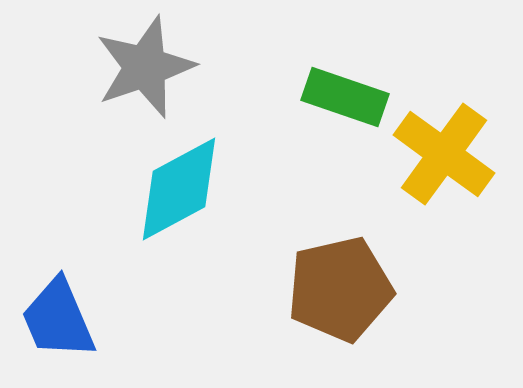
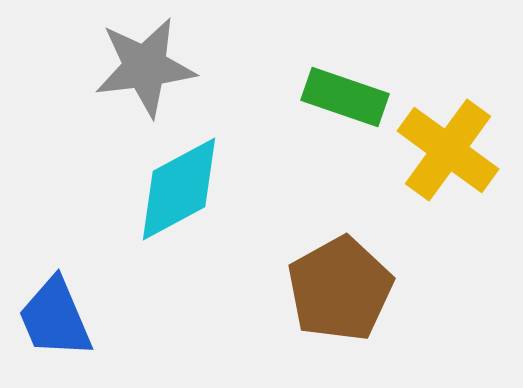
gray star: rotated 12 degrees clockwise
yellow cross: moved 4 px right, 4 px up
brown pentagon: rotated 16 degrees counterclockwise
blue trapezoid: moved 3 px left, 1 px up
